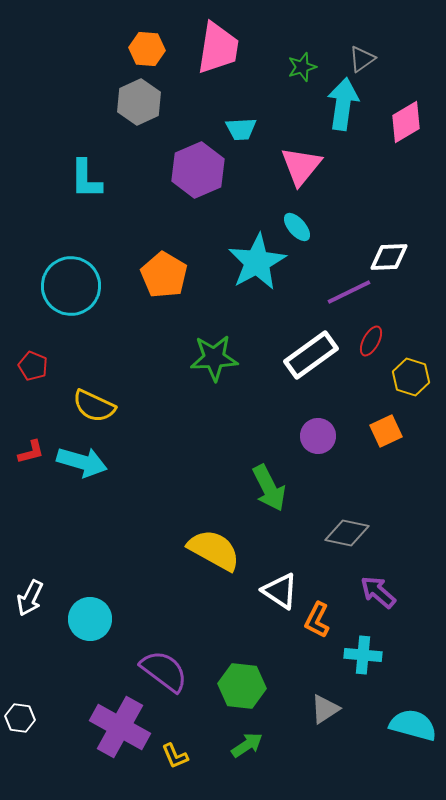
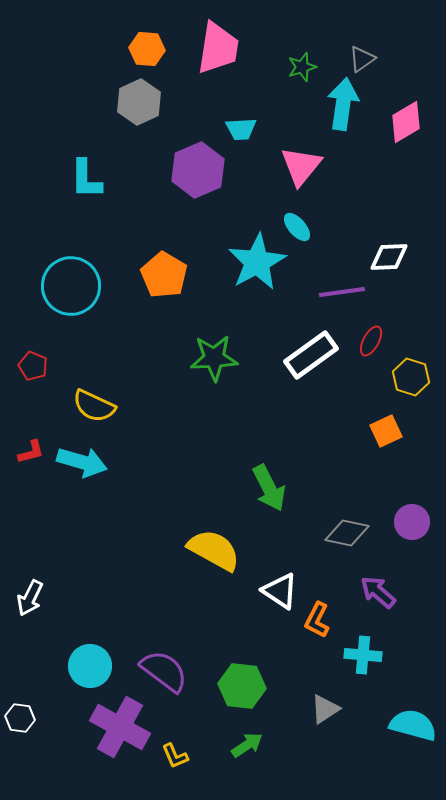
purple line at (349, 292): moved 7 px left; rotated 18 degrees clockwise
purple circle at (318, 436): moved 94 px right, 86 px down
cyan circle at (90, 619): moved 47 px down
